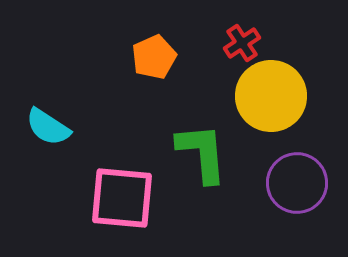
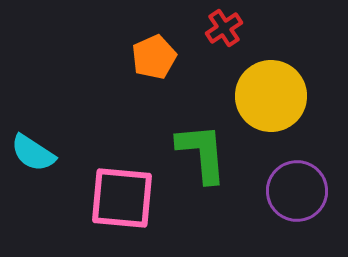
red cross: moved 18 px left, 15 px up
cyan semicircle: moved 15 px left, 26 px down
purple circle: moved 8 px down
